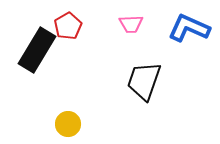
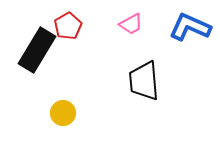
pink trapezoid: rotated 25 degrees counterclockwise
blue L-shape: moved 1 px right, 1 px up
black trapezoid: rotated 24 degrees counterclockwise
yellow circle: moved 5 px left, 11 px up
